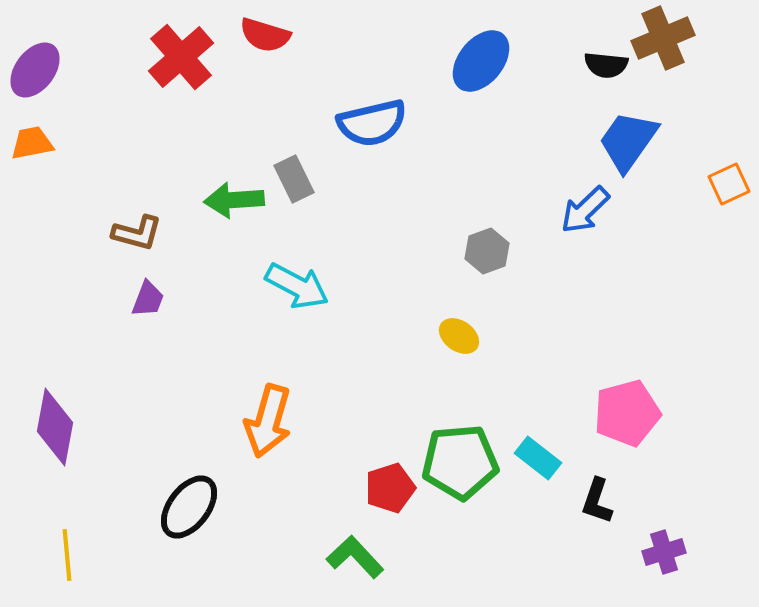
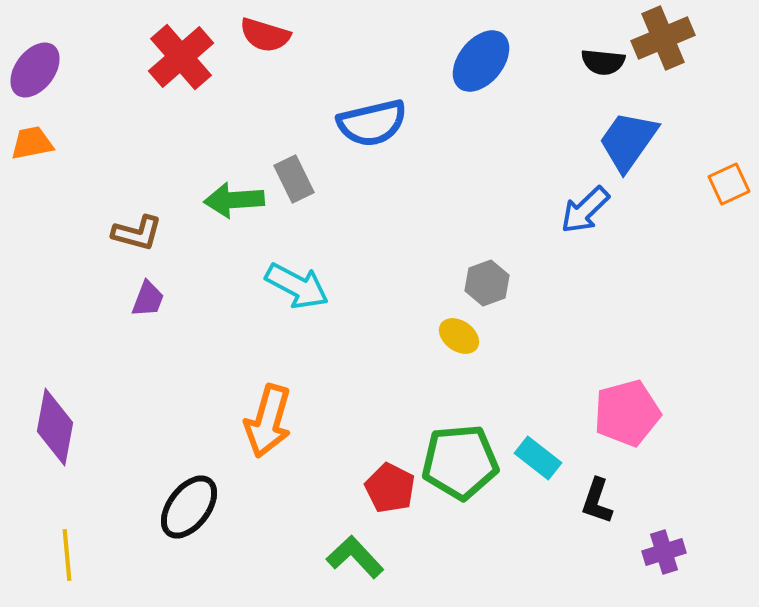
black semicircle: moved 3 px left, 3 px up
gray hexagon: moved 32 px down
red pentagon: rotated 27 degrees counterclockwise
